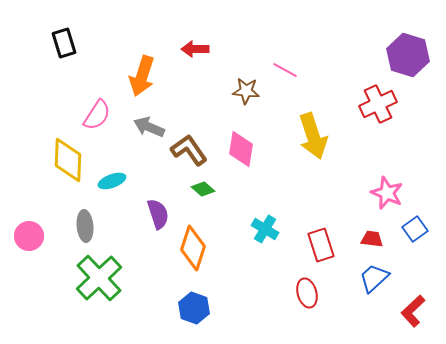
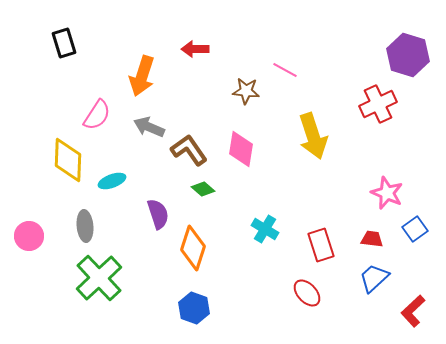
red ellipse: rotated 28 degrees counterclockwise
